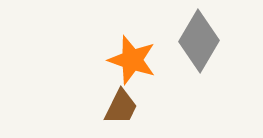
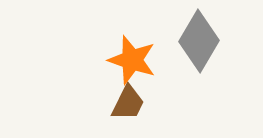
brown trapezoid: moved 7 px right, 4 px up
